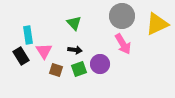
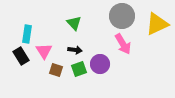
cyan rectangle: moved 1 px left, 1 px up; rotated 18 degrees clockwise
